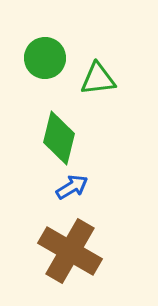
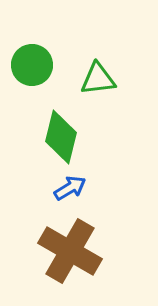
green circle: moved 13 px left, 7 px down
green diamond: moved 2 px right, 1 px up
blue arrow: moved 2 px left, 1 px down
